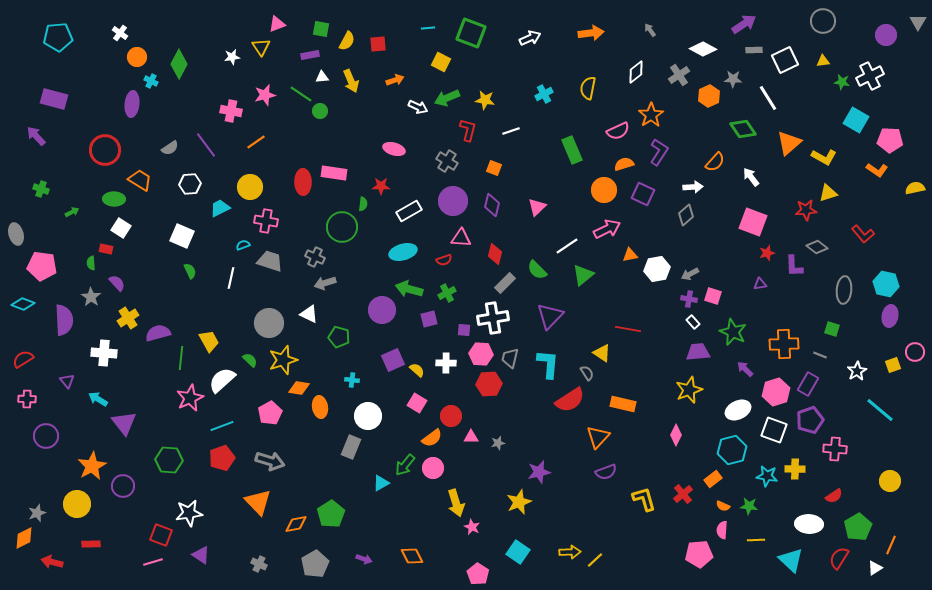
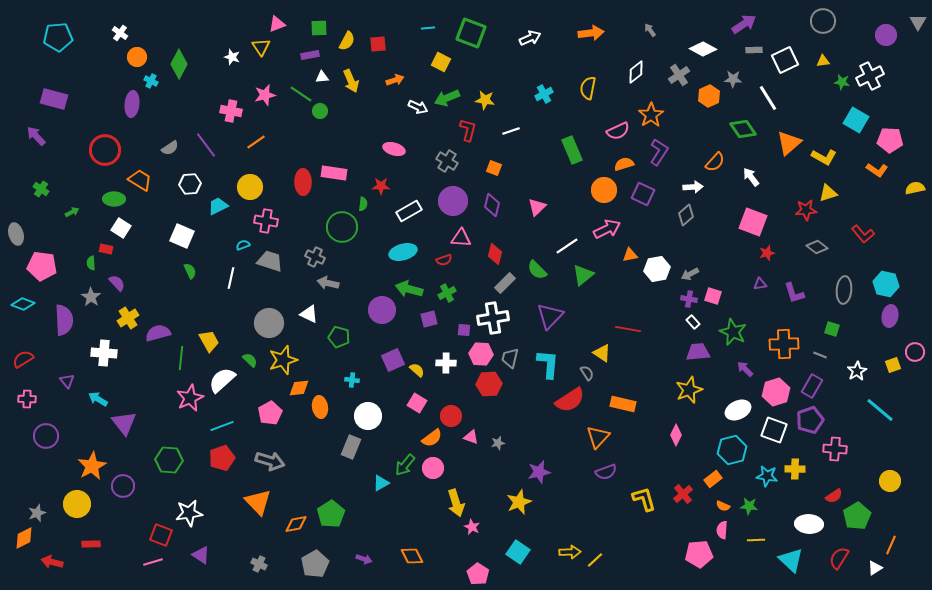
green square at (321, 29): moved 2 px left, 1 px up; rotated 12 degrees counterclockwise
white star at (232, 57): rotated 28 degrees clockwise
green cross at (41, 189): rotated 14 degrees clockwise
cyan trapezoid at (220, 208): moved 2 px left, 2 px up
purple L-shape at (794, 266): moved 27 px down; rotated 15 degrees counterclockwise
gray arrow at (325, 283): moved 3 px right; rotated 30 degrees clockwise
purple rectangle at (808, 384): moved 4 px right, 2 px down
orange diamond at (299, 388): rotated 15 degrees counterclockwise
pink triangle at (471, 437): rotated 21 degrees clockwise
green pentagon at (858, 527): moved 1 px left, 11 px up
